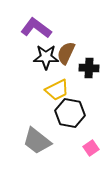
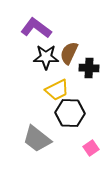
brown semicircle: moved 3 px right
black hexagon: rotated 8 degrees counterclockwise
gray trapezoid: moved 2 px up
